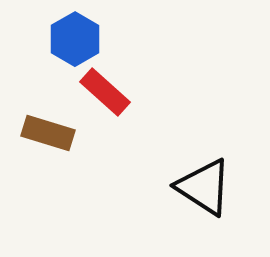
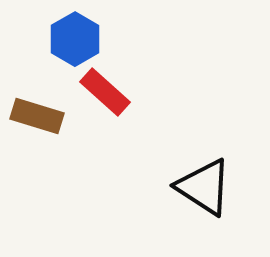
brown rectangle: moved 11 px left, 17 px up
